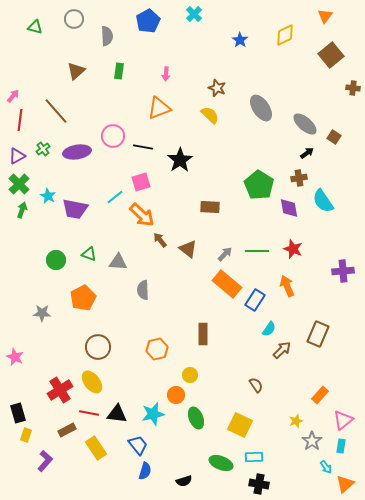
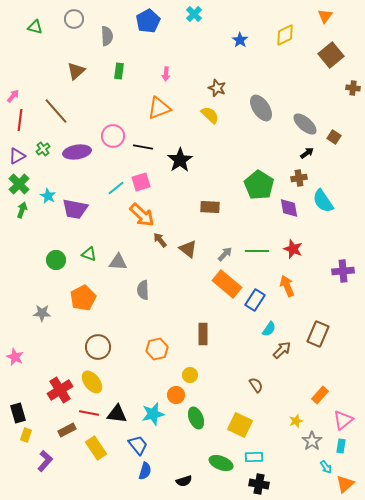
cyan line at (115, 197): moved 1 px right, 9 px up
